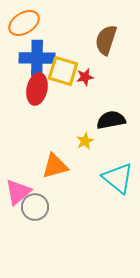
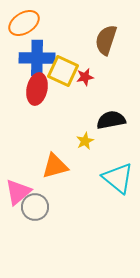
yellow square: rotated 8 degrees clockwise
